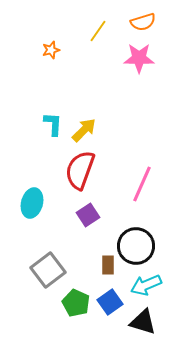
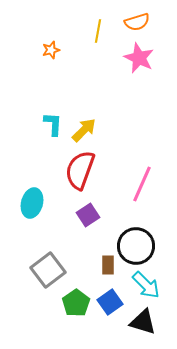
orange semicircle: moved 6 px left
yellow line: rotated 25 degrees counterclockwise
pink star: rotated 24 degrees clockwise
cyan arrow: rotated 112 degrees counterclockwise
green pentagon: rotated 12 degrees clockwise
